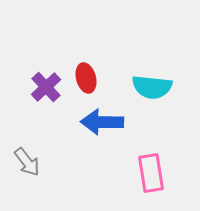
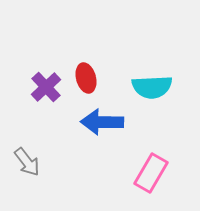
cyan semicircle: rotated 9 degrees counterclockwise
pink rectangle: rotated 39 degrees clockwise
